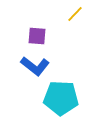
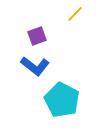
purple square: rotated 24 degrees counterclockwise
cyan pentagon: moved 1 px right, 2 px down; rotated 24 degrees clockwise
